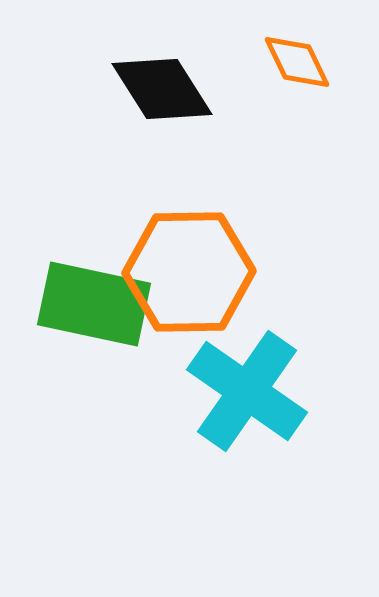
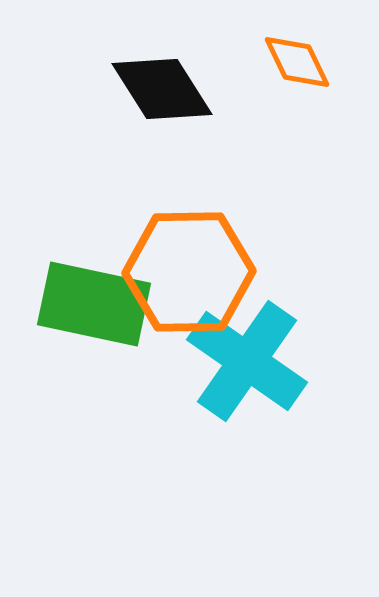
cyan cross: moved 30 px up
